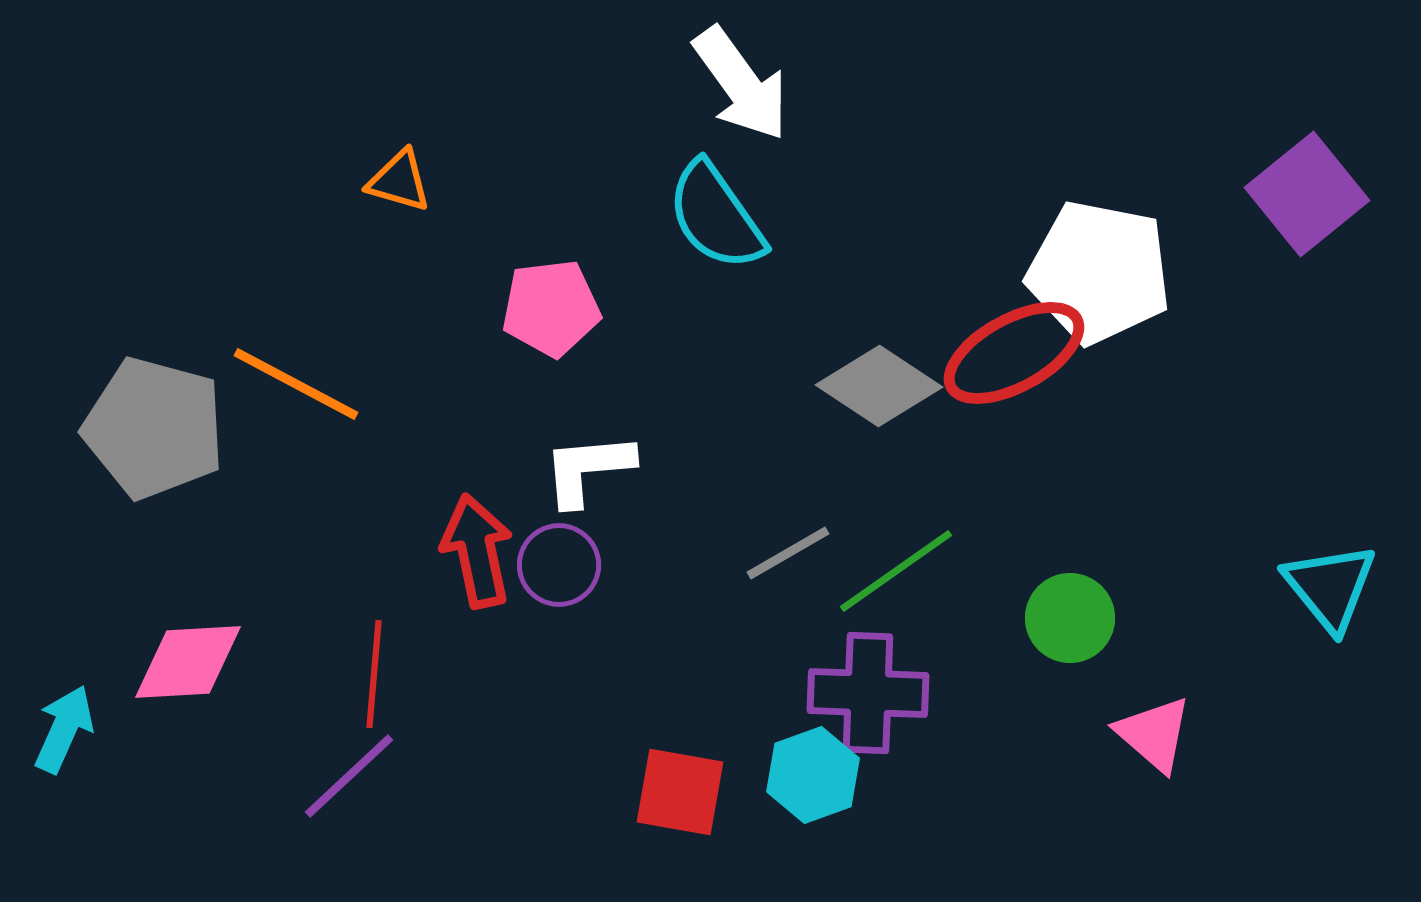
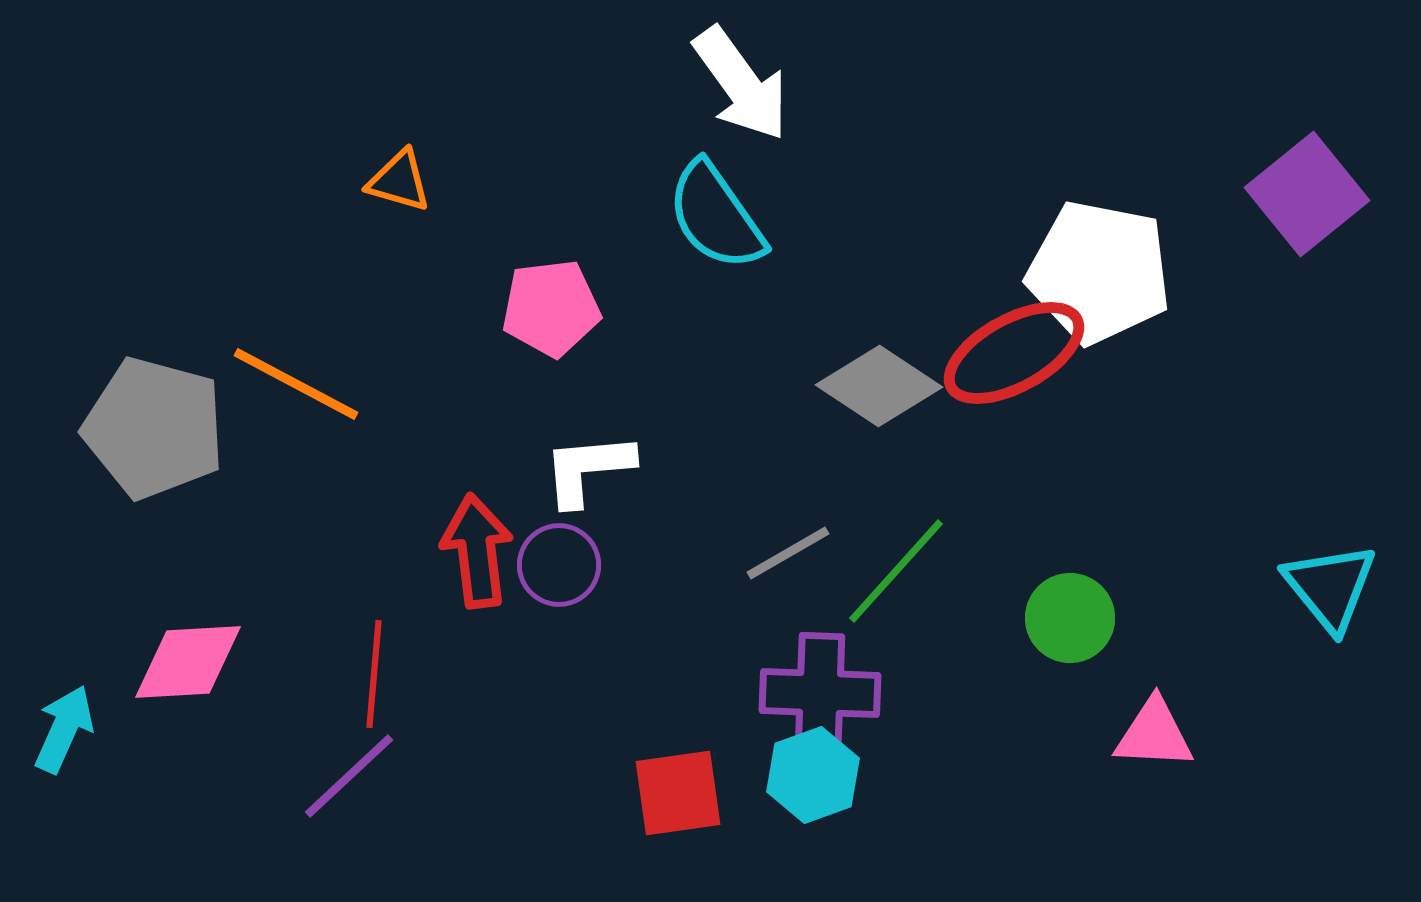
red arrow: rotated 5 degrees clockwise
green line: rotated 13 degrees counterclockwise
purple cross: moved 48 px left
pink triangle: rotated 38 degrees counterclockwise
red square: moved 2 px left, 1 px down; rotated 18 degrees counterclockwise
